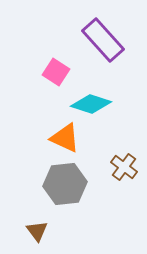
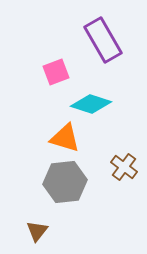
purple rectangle: rotated 12 degrees clockwise
pink square: rotated 36 degrees clockwise
orange triangle: rotated 8 degrees counterclockwise
gray hexagon: moved 2 px up
brown triangle: rotated 15 degrees clockwise
